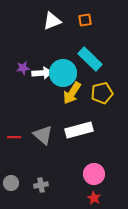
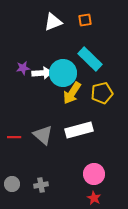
white triangle: moved 1 px right, 1 px down
gray circle: moved 1 px right, 1 px down
